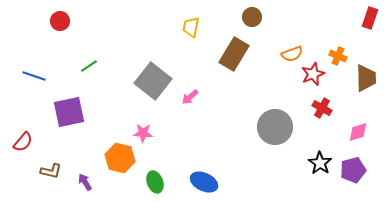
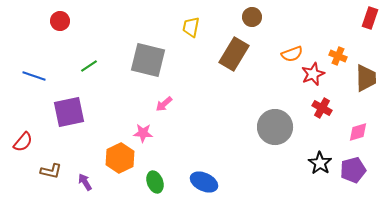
gray square: moved 5 px left, 21 px up; rotated 24 degrees counterclockwise
pink arrow: moved 26 px left, 7 px down
orange hexagon: rotated 20 degrees clockwise
